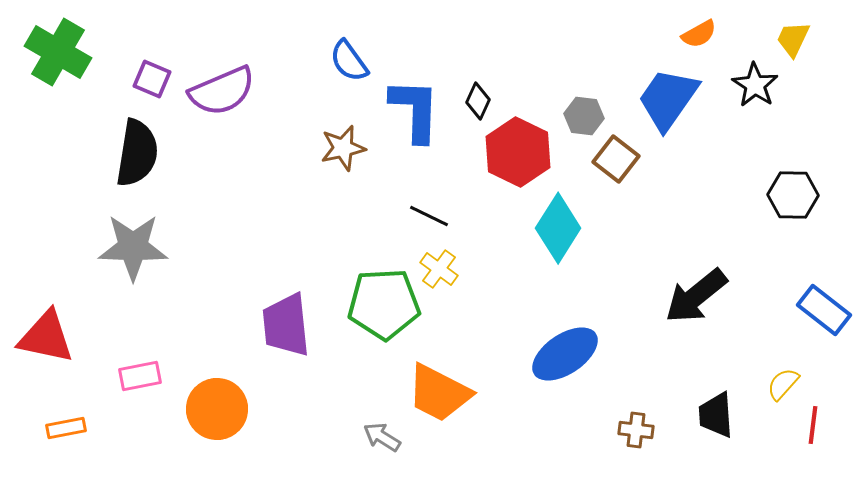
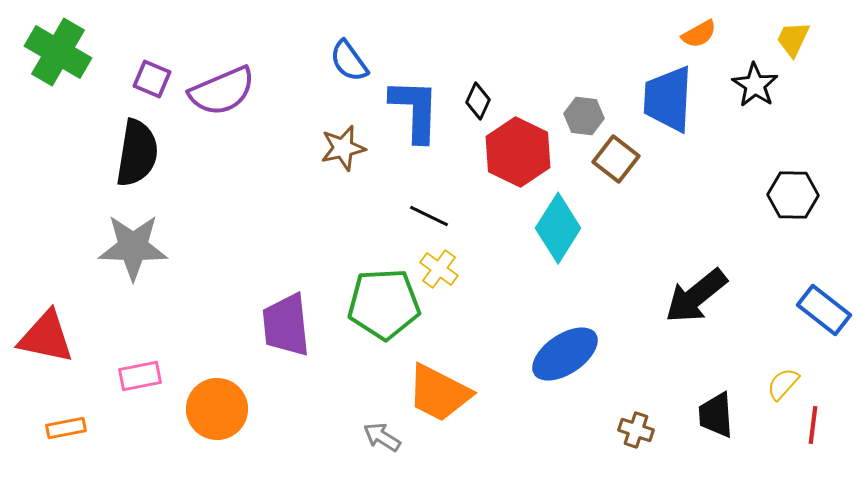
blue trapezoid: rotated 32 degrees counterclockwise
brown cross: rotated 12 degrees clockwise
